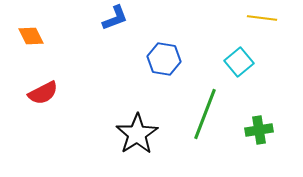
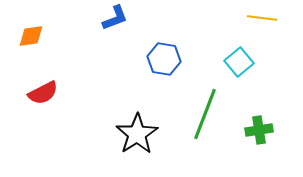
orange diamond: rotated 72 degrees counterclockwise
